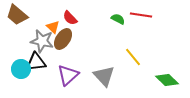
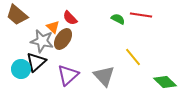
black triangle: rotated 35 degrees counterclockwise
green diamond: moved 2 px left, 2 px down
